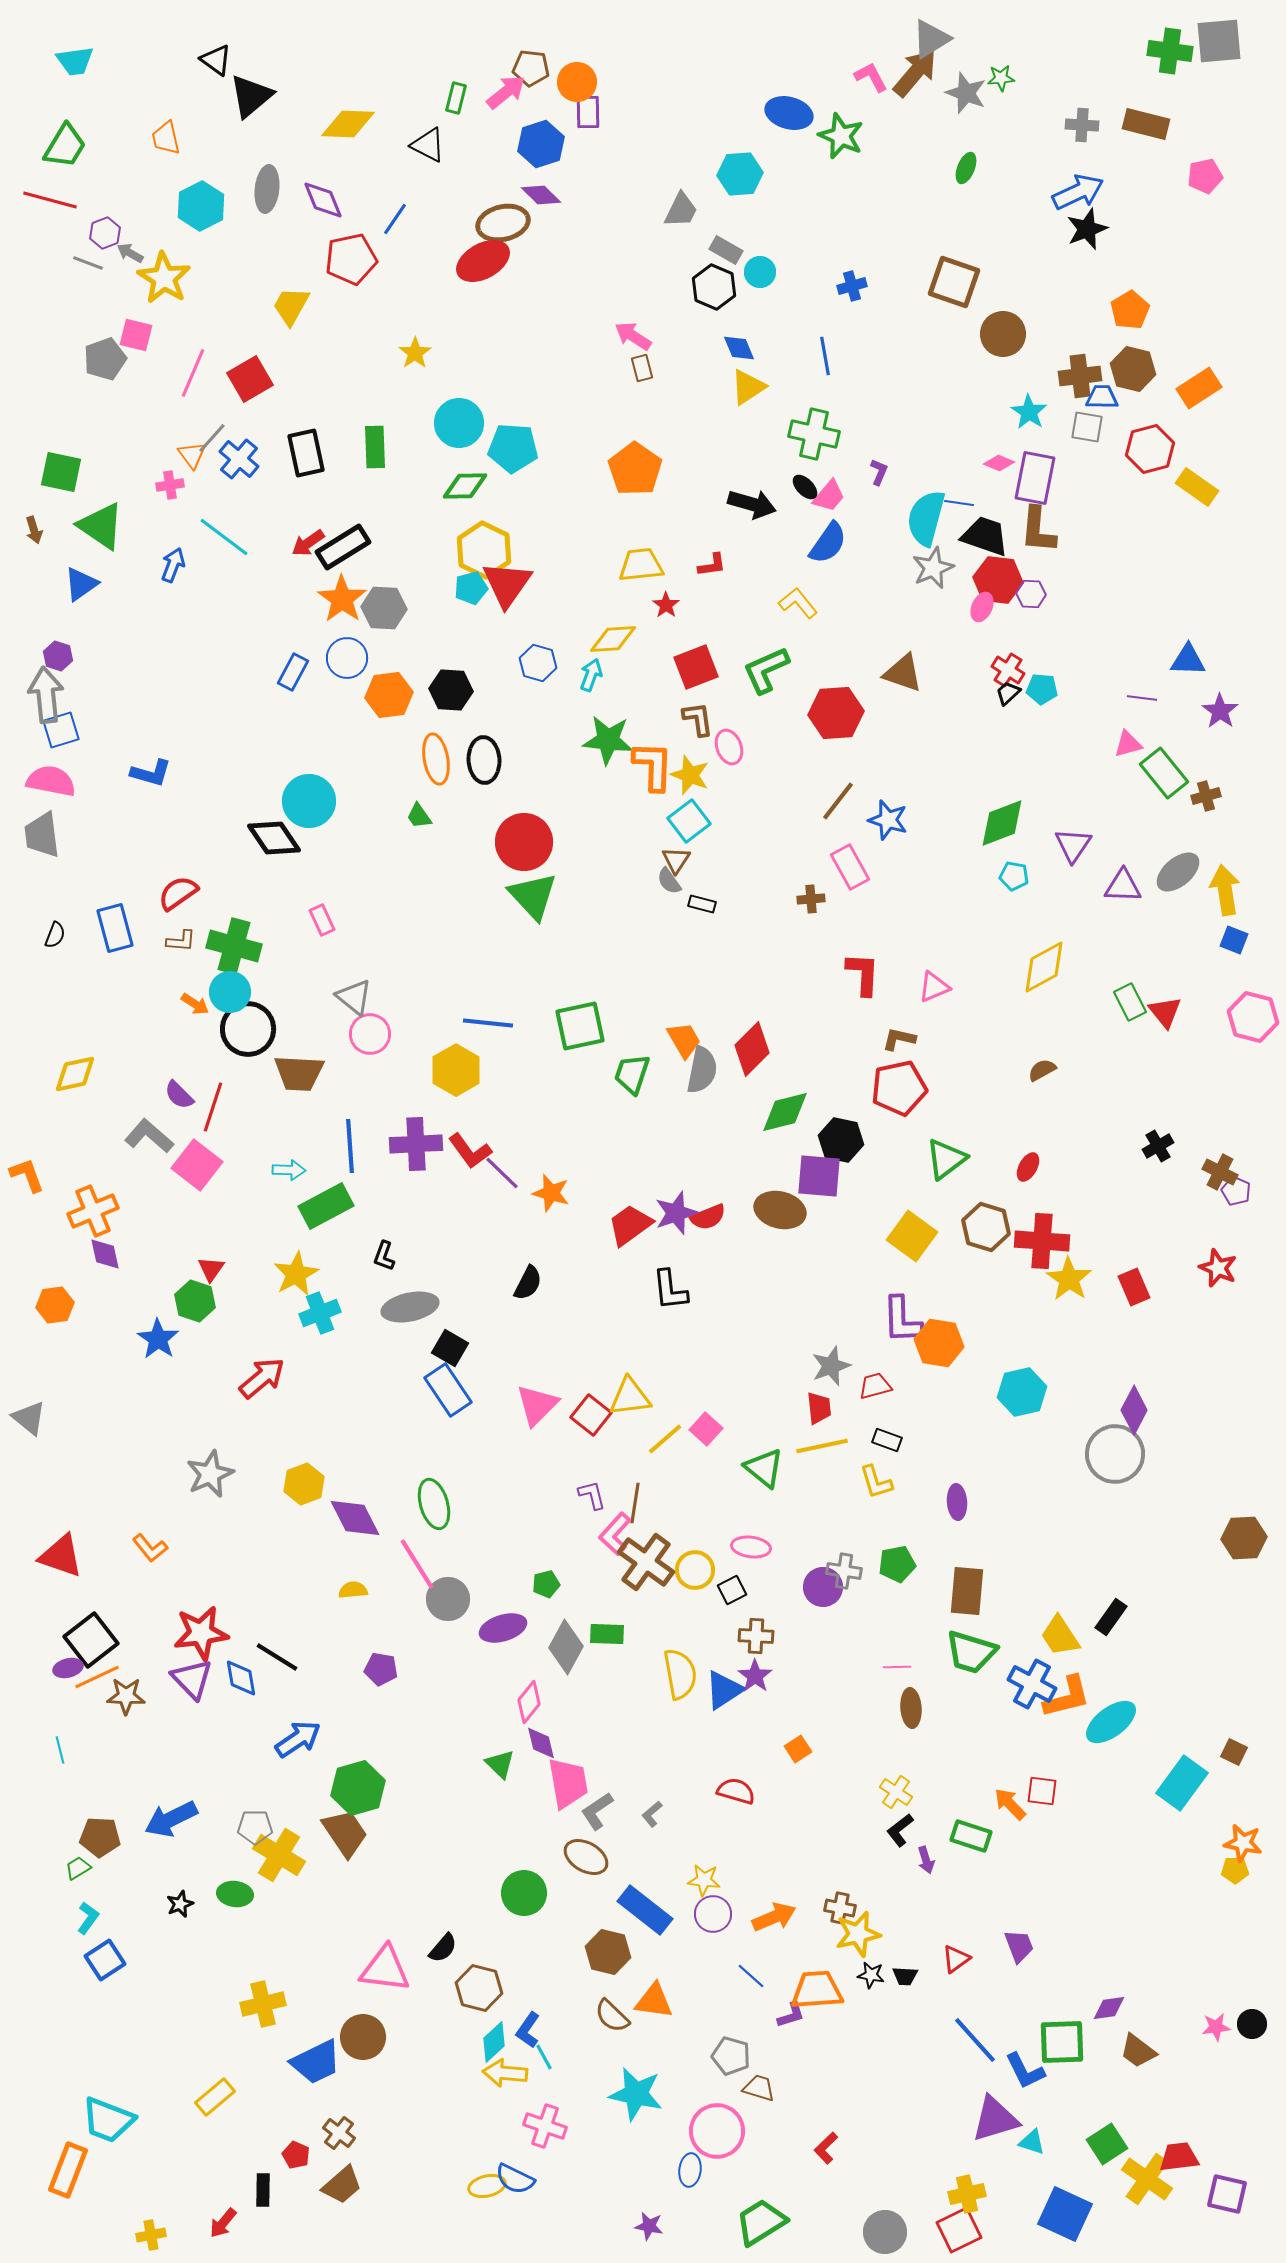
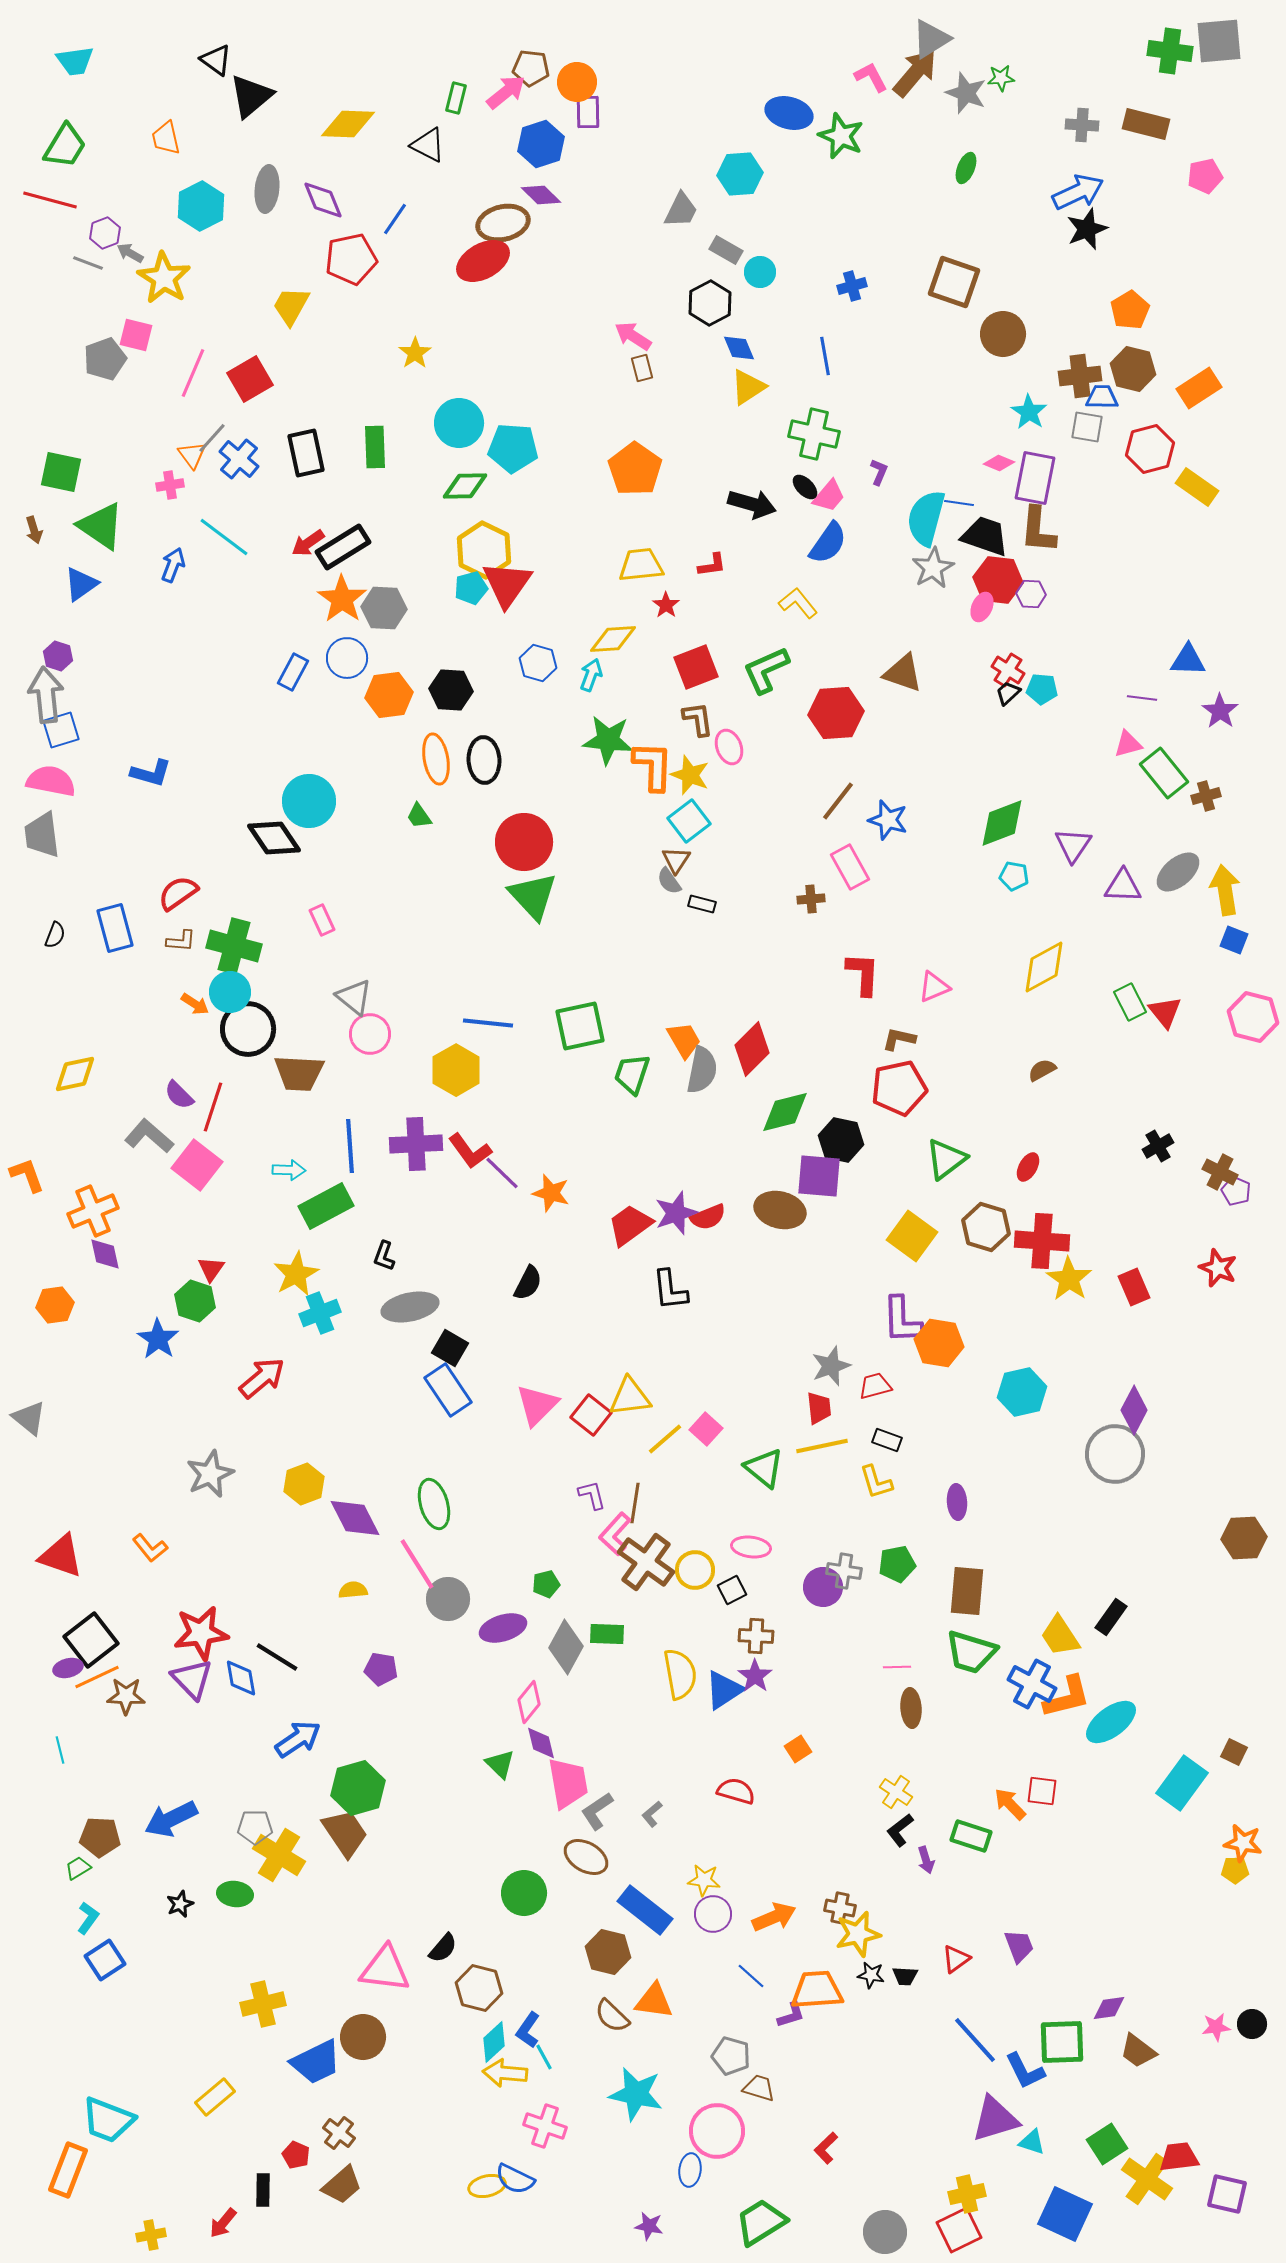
black hexagon at (714, 287): moved 4 px left, 16 px down; rotated 9 degrees clockwise
gray star at (933, 568): rotated 6 degrees counterclockwise
